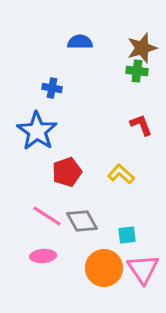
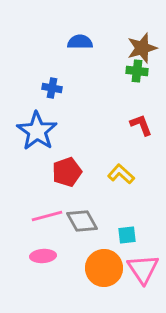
pink line: rotated 48 degrees counterclockwise
